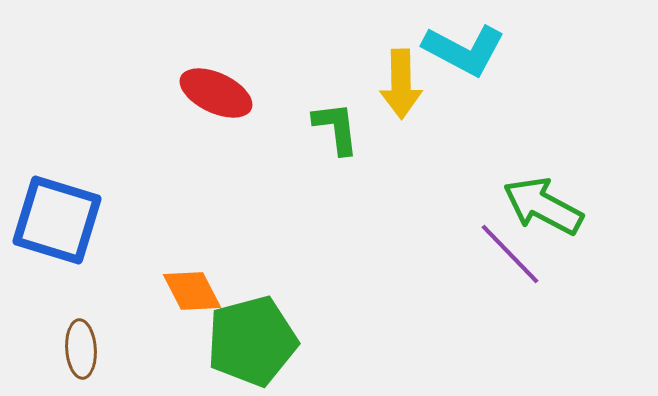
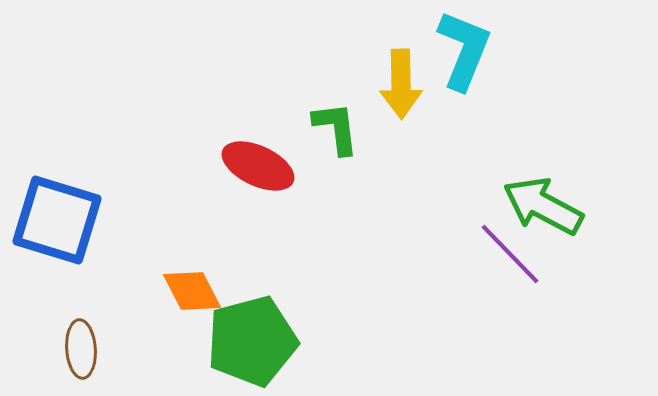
cyan L-shape: rotated 96 degrees counterclockwise
red ellipse: moved 42 px right, 73 px down
